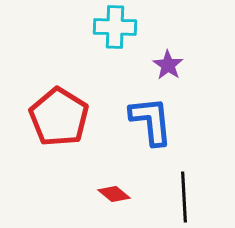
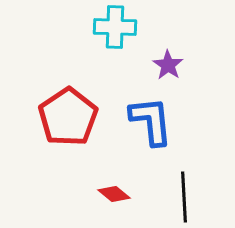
red pentagon: moved 9 px right; rotated 6 degrees clockwise
